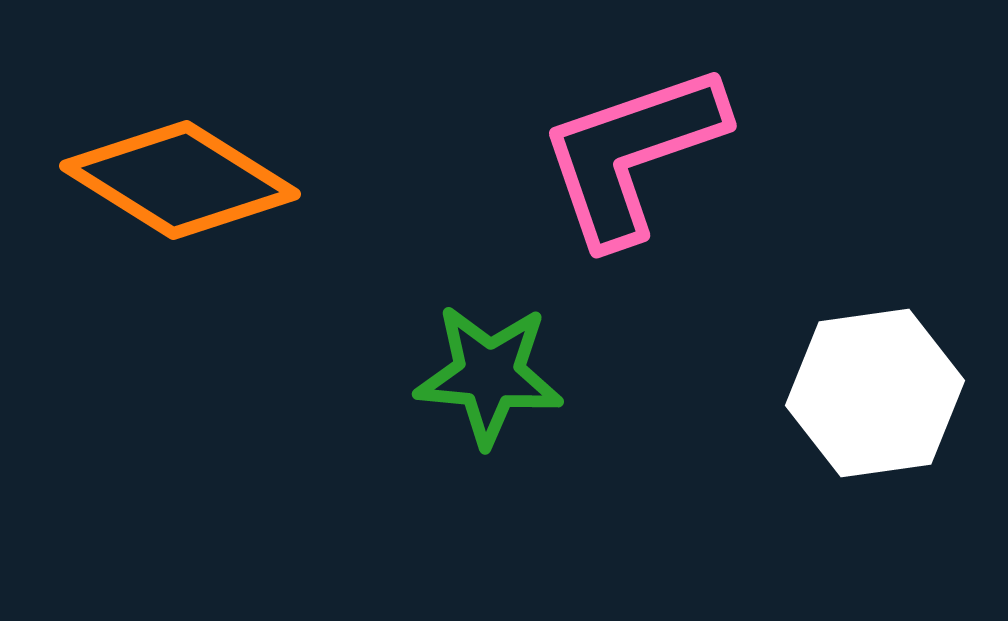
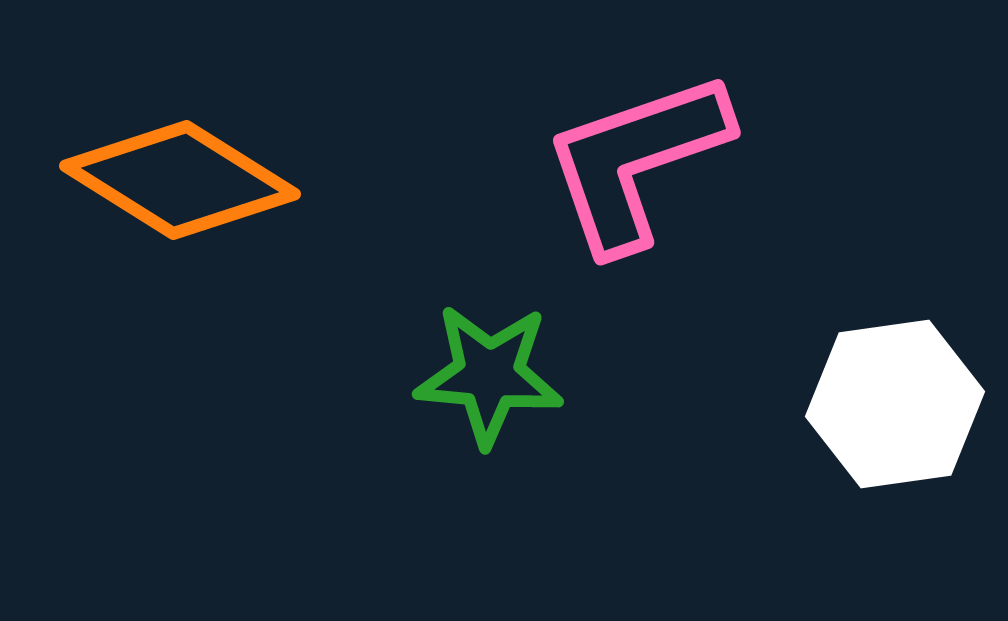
pink L-shape: moved 4 px right, 7 px down
white hexagon: moved 20 px right, 11 px down
